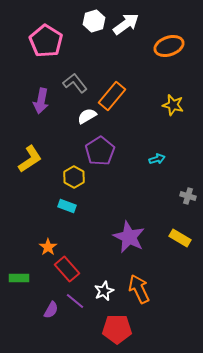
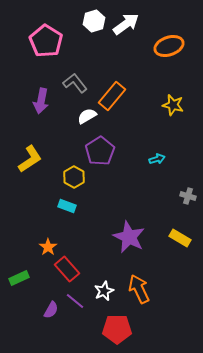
green rectangle: rotated 24 degrees counterclockwise
